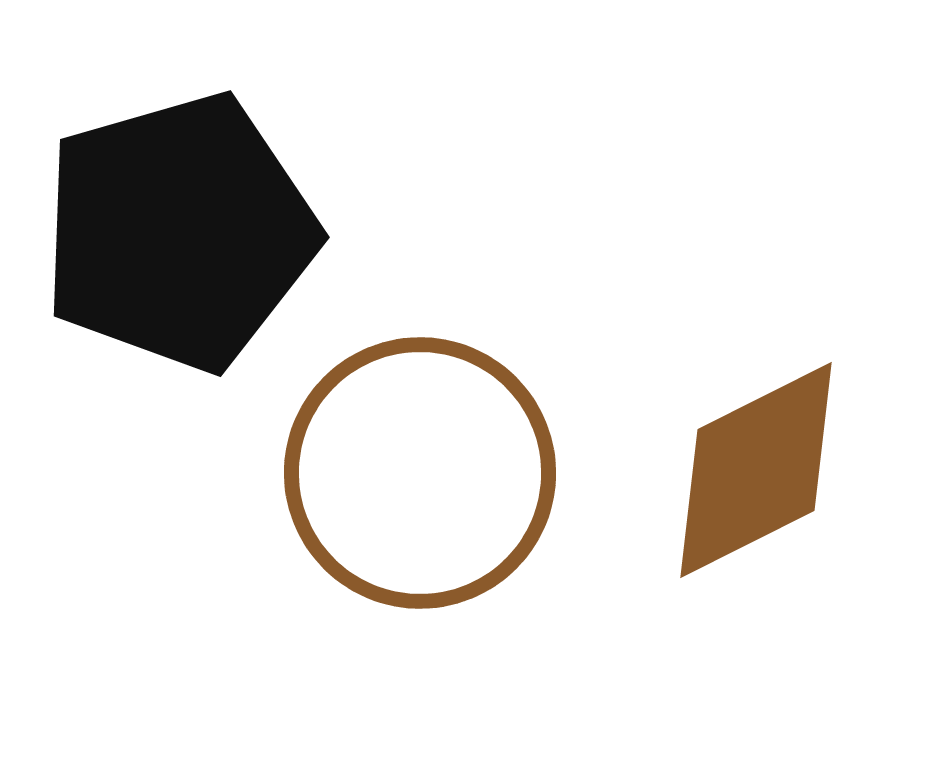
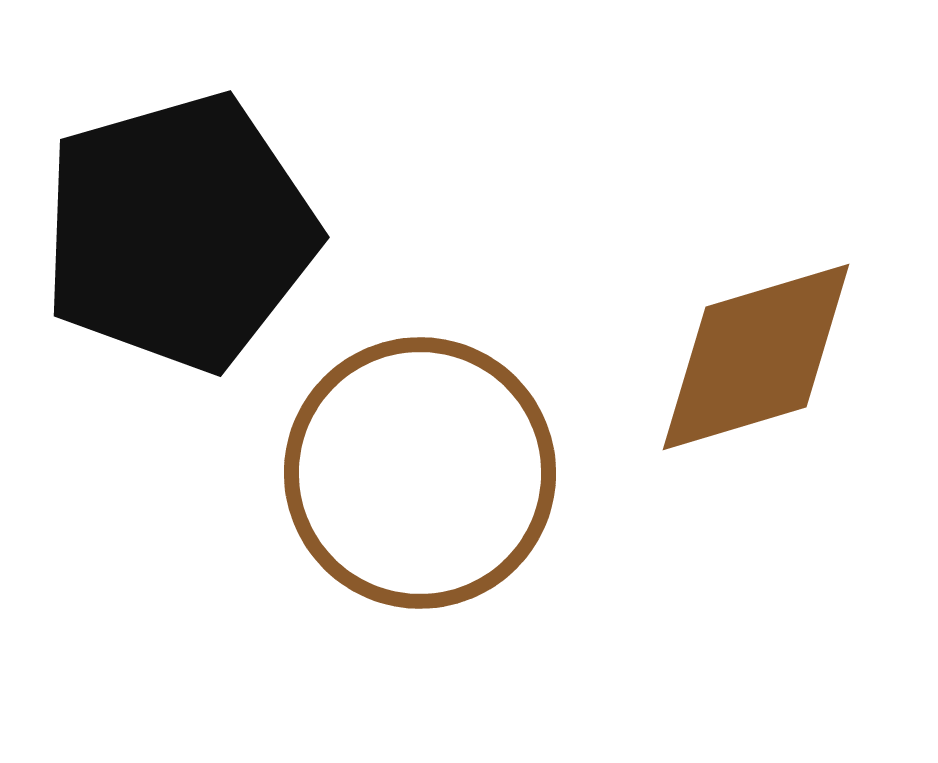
brown diamond: moved 113 px up; rotated 10 degrees clockwise
